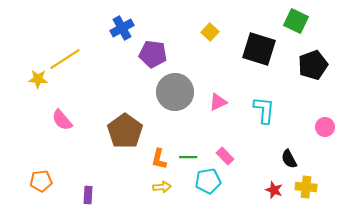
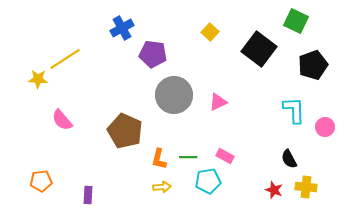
black square: rotated 20 degrees clockwise
gray circle: moved 1 px left, 3 px down
cyan L-shape: moved 30 px right; rotated 8 degrees counterclockwise
brown pentagon: rotated 12 degrees counterclockwise
pink rectangle: rotated 18 degrees counterclockwise
